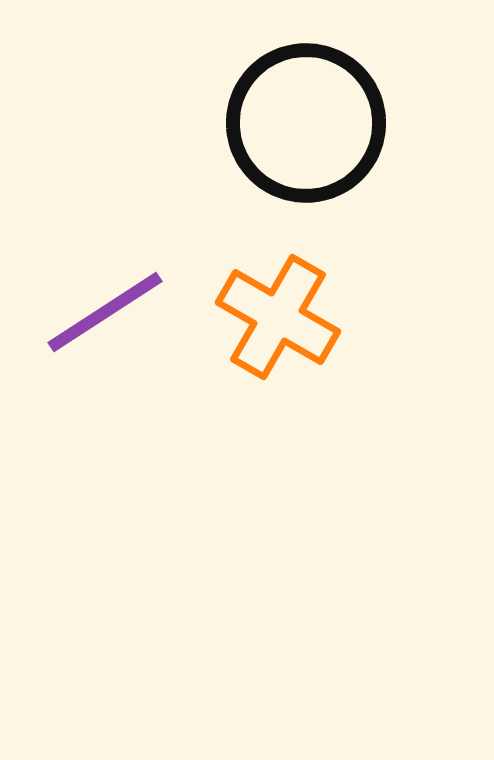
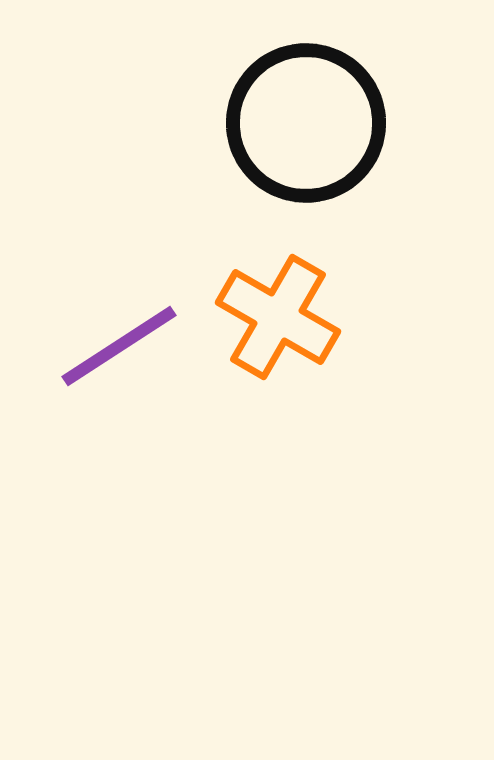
purple line: moved 14 px right, 34 px down
